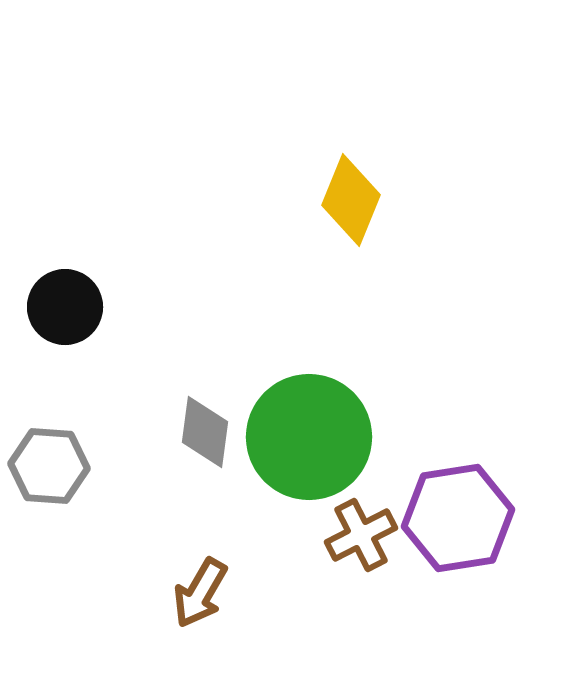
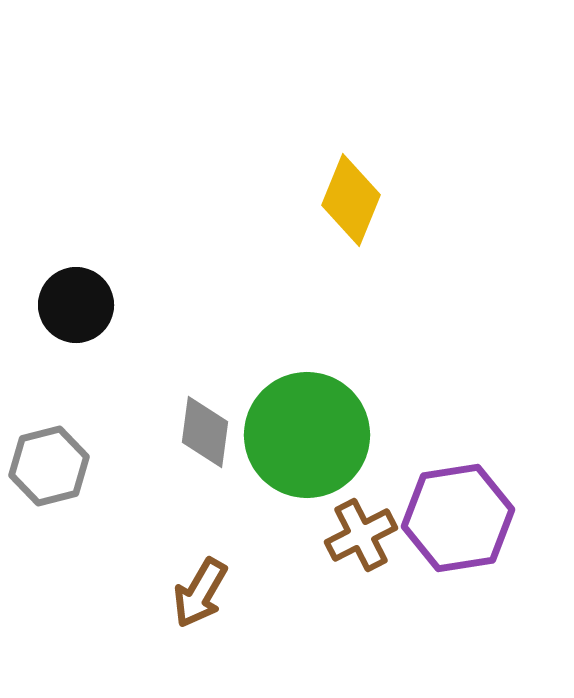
black circle: moved 11 px right, 2 px up
green circle: moved 2 px left, 2 px up
gray hexagon: rotated 18 degrees counterclockwise
